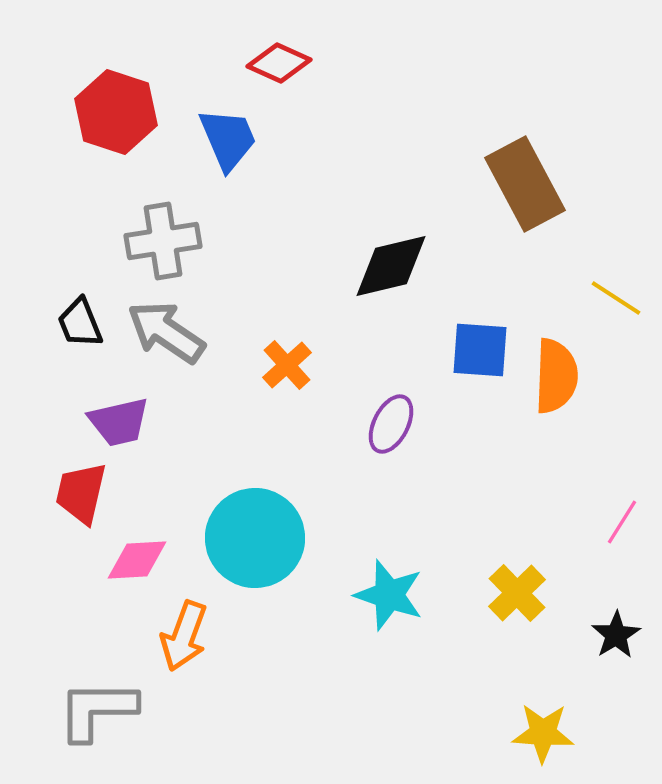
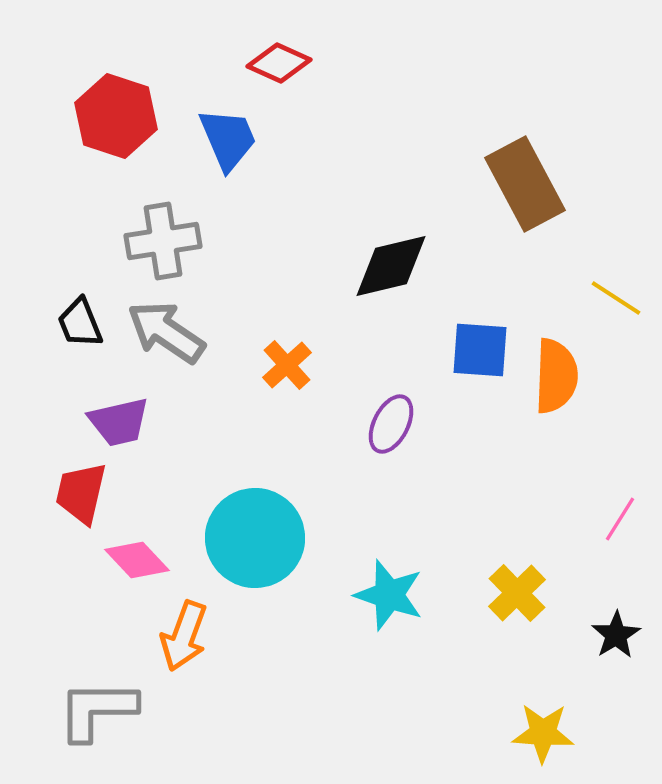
red hexagon: moved 4 px down
pink line: moved 2 px left, 3 px up
pink diamond: rotated 50 degrees clockwise
